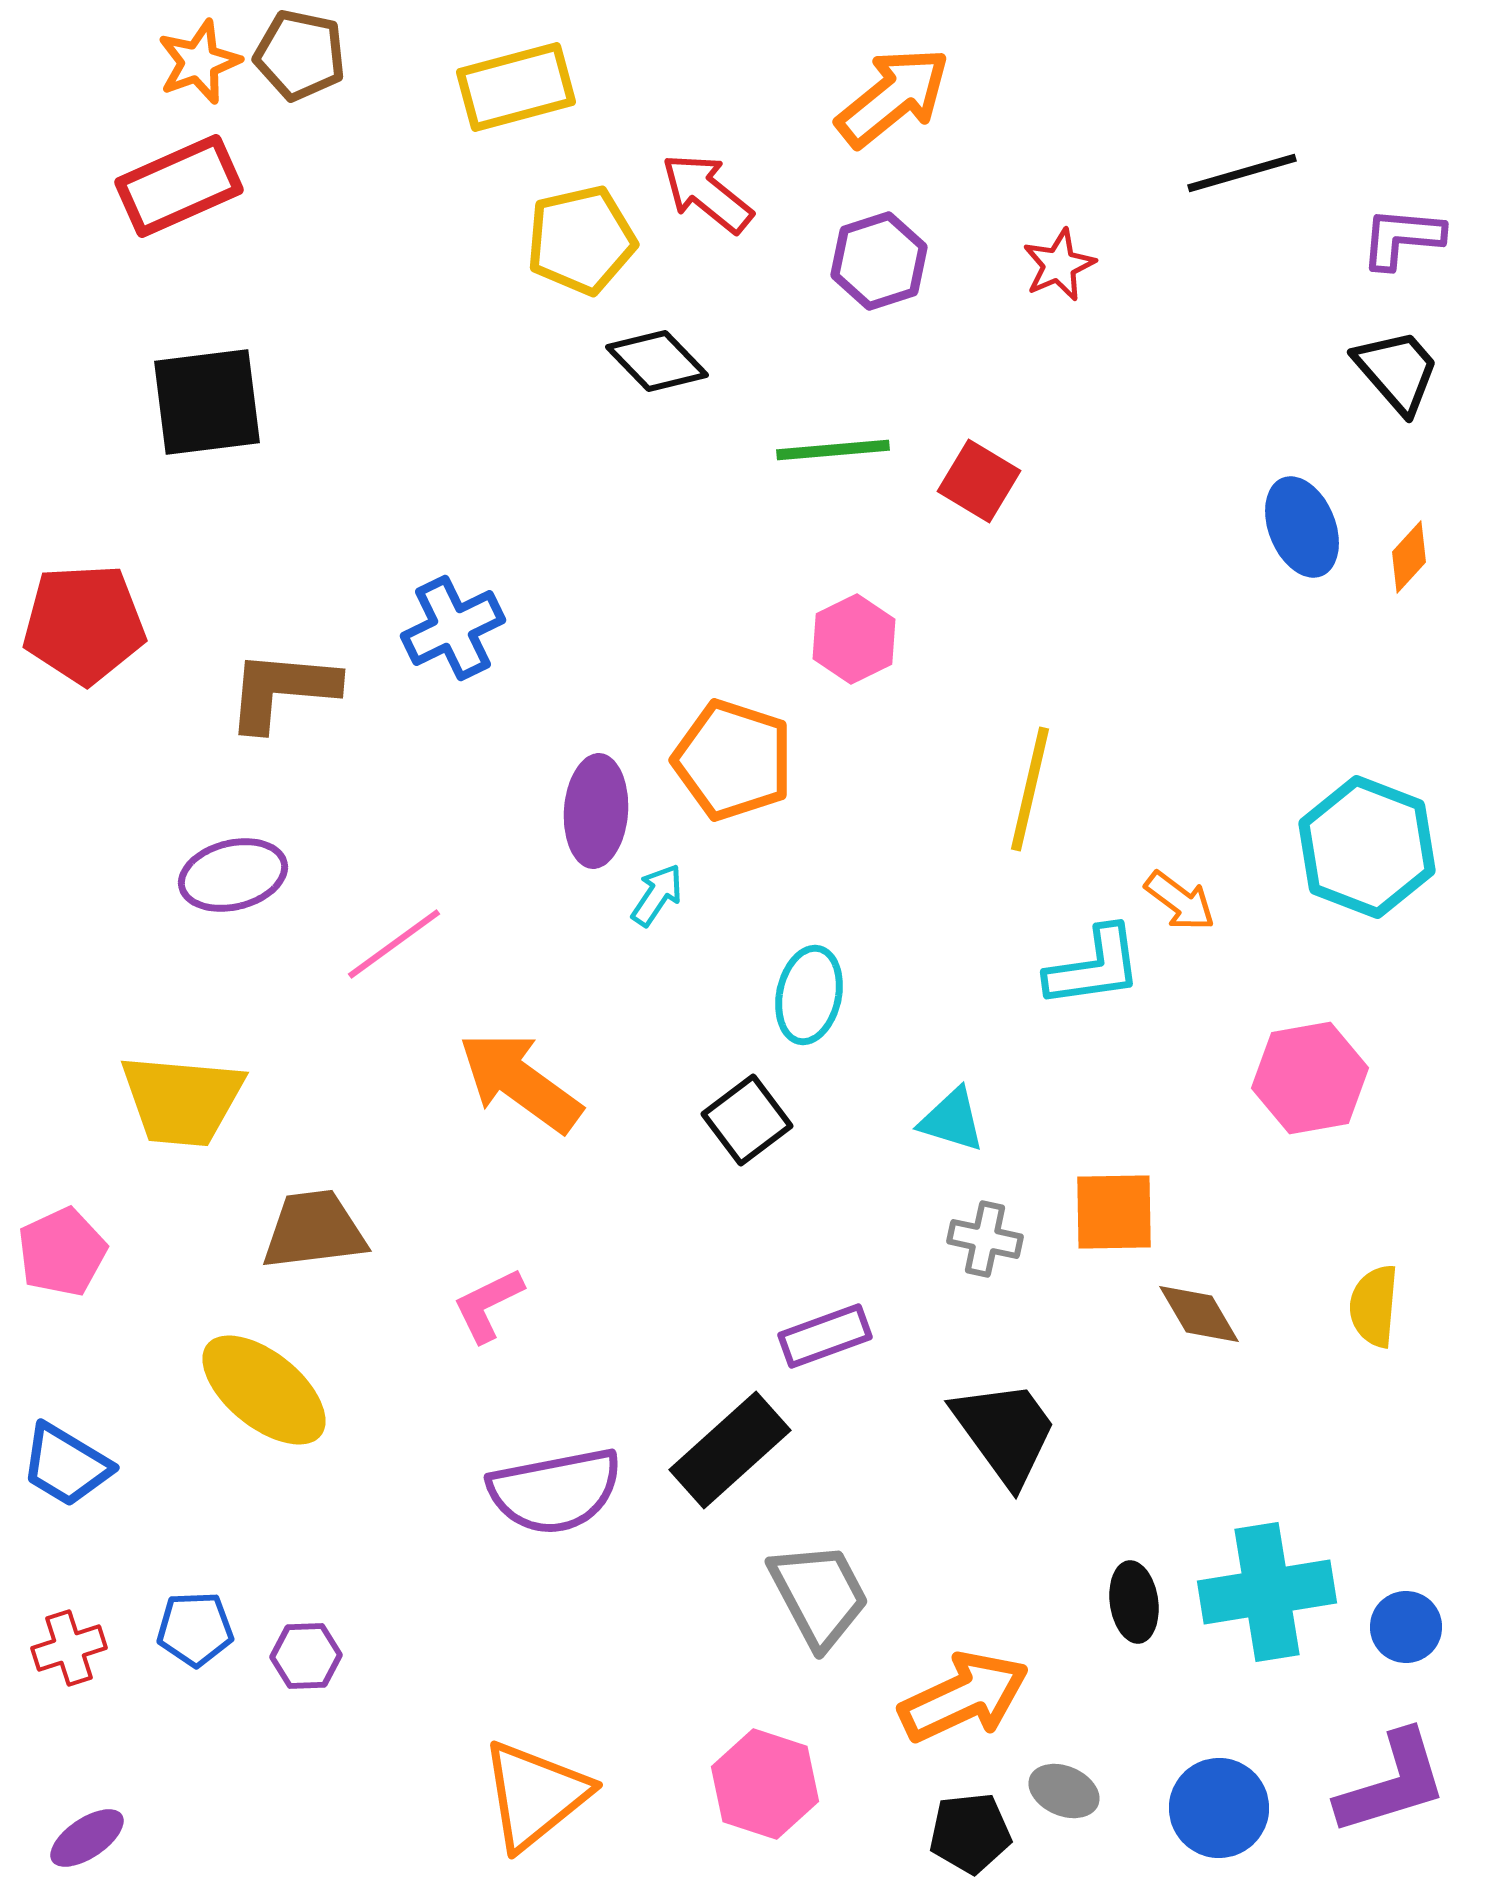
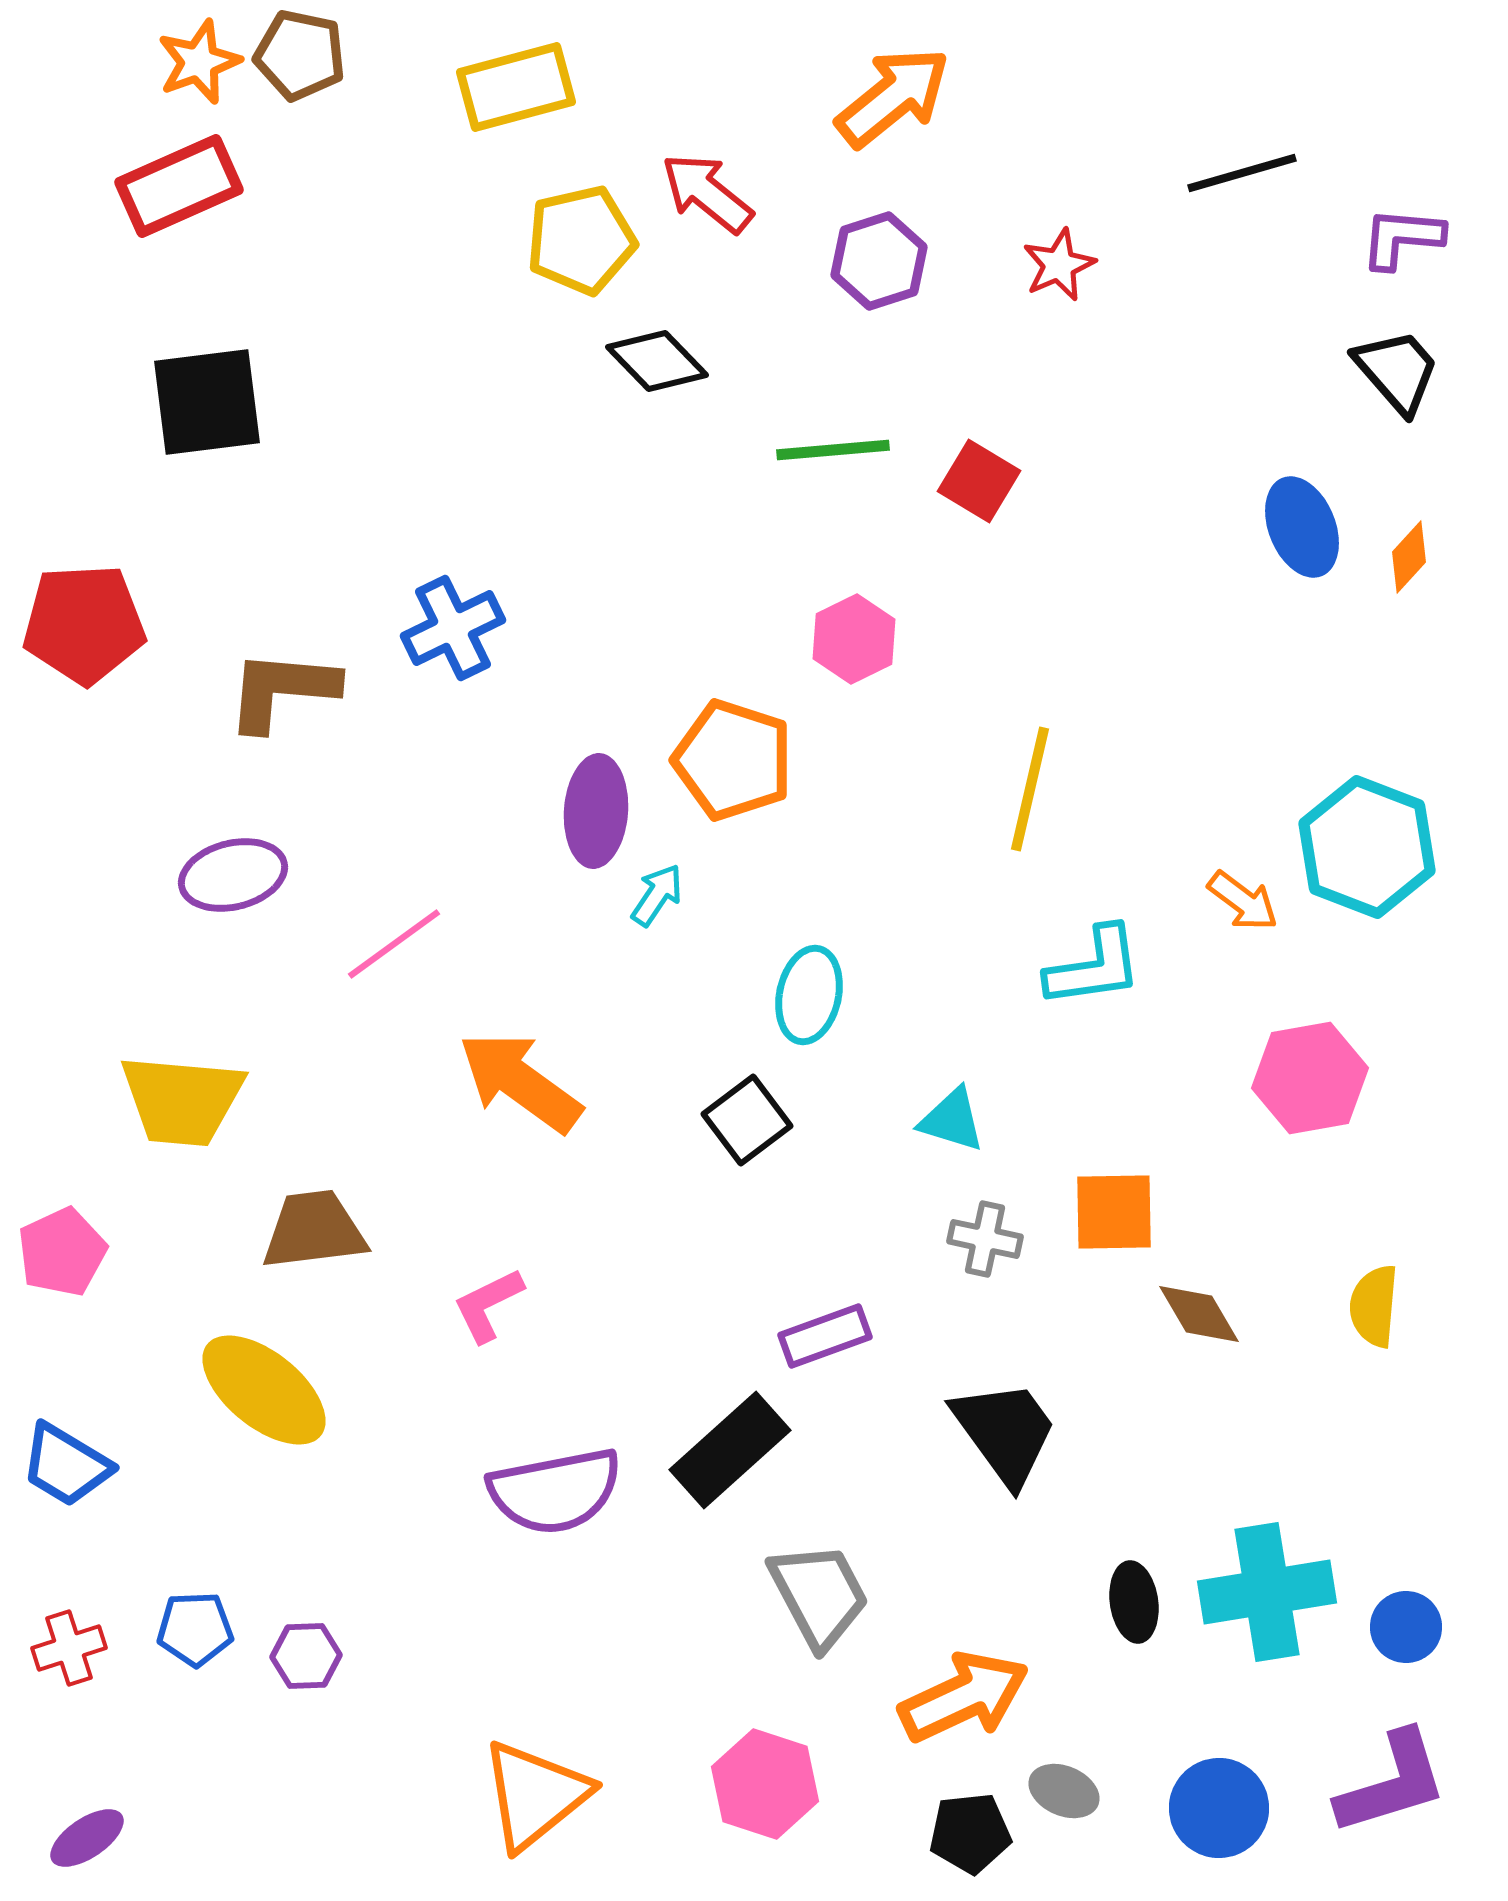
orange arrow at (1180, 901): moved 63 px right
